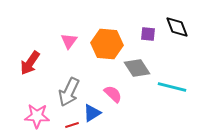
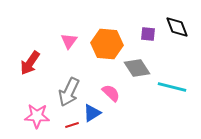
pink semicircle: moved 2 px left, 1 px up
